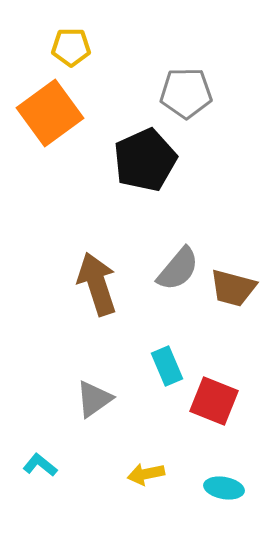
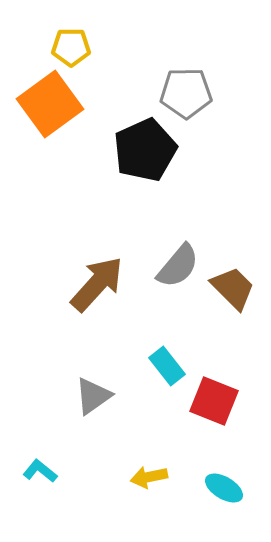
orange square: moved 9 px up
black pentagon: moved 10 px up
gray semicircle: moved 3 px up
brown arrow: rotated 60 degrees clockwise
brown trapezoid: rotated 150 degrees counterclockwise
cyan rectangle: rotated 15 degrees counterclockwise
gray triangle: moved 1 px left, 3 px up
cyan L-shape: moved 6 px down
yellow arrow: moved 3 px right, 3 px down
cyan ellipse: rotated 21 degrees clockwise
